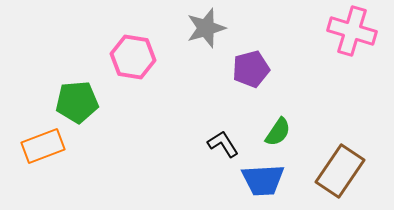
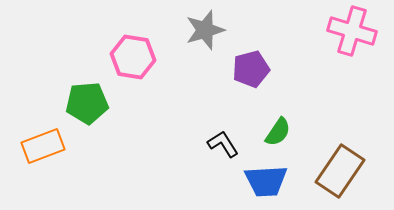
gray star: moved 1 px left, 2 px down
green pentagon: moved 10 px right, 1 px down
blue trapezoid: moved 3 px right, 1 px down
